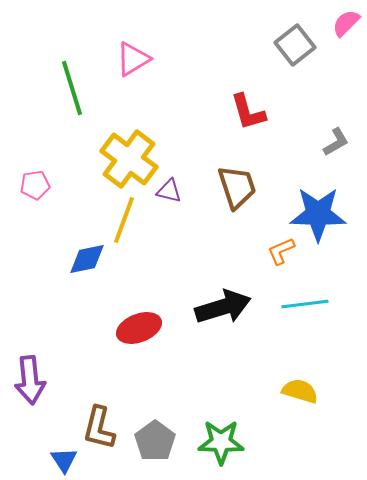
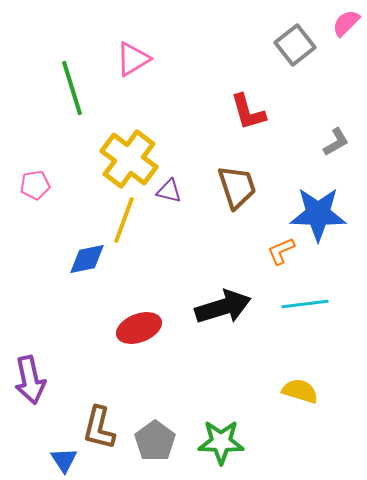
purple arrow: rotated 6 degrees counterclockwise
